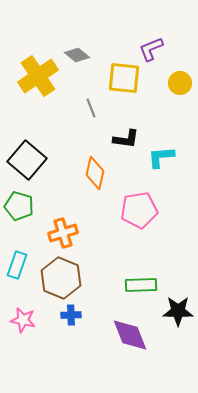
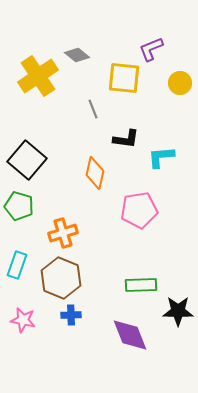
gray line: moved 2 px right, 1 px down
